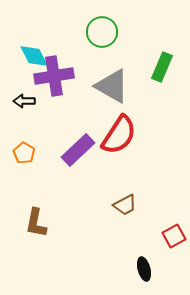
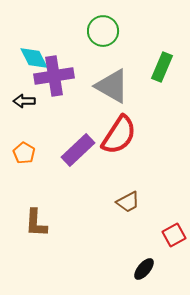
green circle: moved 1 px right, 1 px up
cyan diamond: moved 2 px down
brown trapezoid: moved 3 px right, 3 px up
brown L-shape: rotated 8 degrees counterclockwise
red square: moved 1 px up
black ellipse: rotated 55 degrees clockwise
